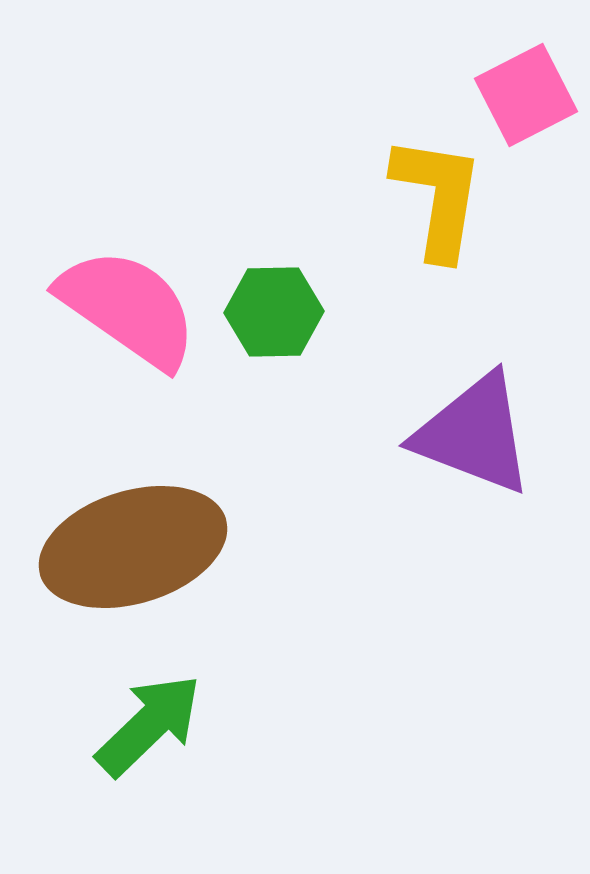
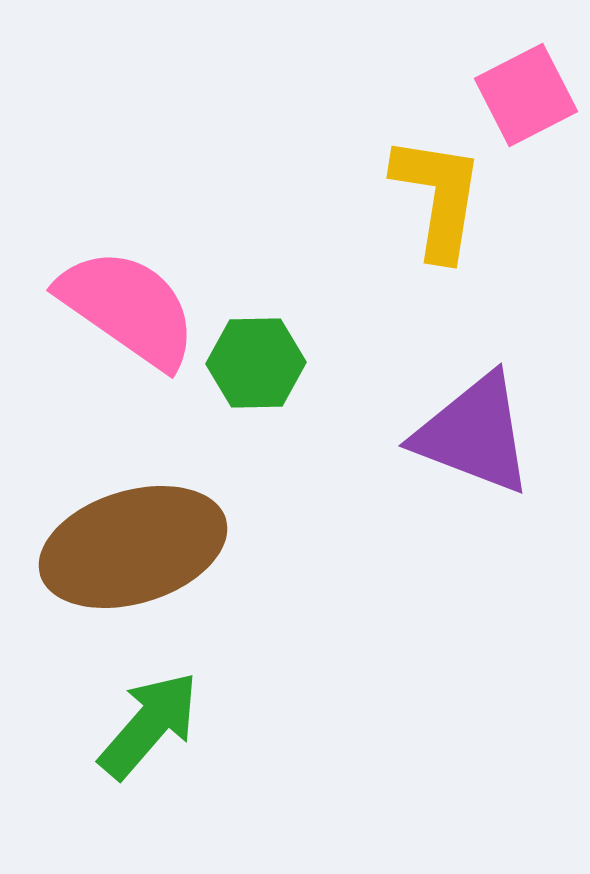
green hexagon: moved 18 px left, 51 px down
green arrow: rotated 5 degrees counterclockwise
